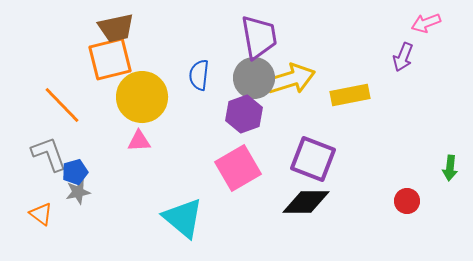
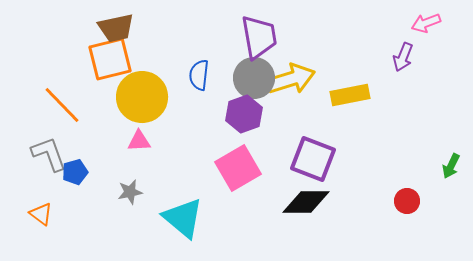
green arrow: moved 1 px right, 2 px up; rotated 20 degrees clockwise
gray star: moved 52 px right
